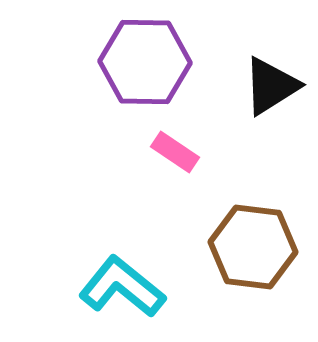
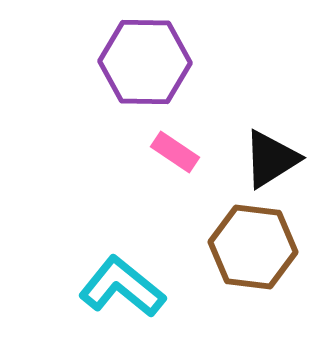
black triangle: moved 73 px down
